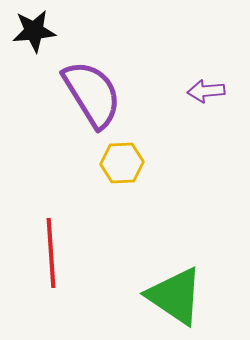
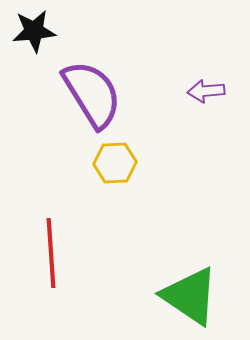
yellow hexagon: moved 7 px left
green triangle: moved 15 px right
